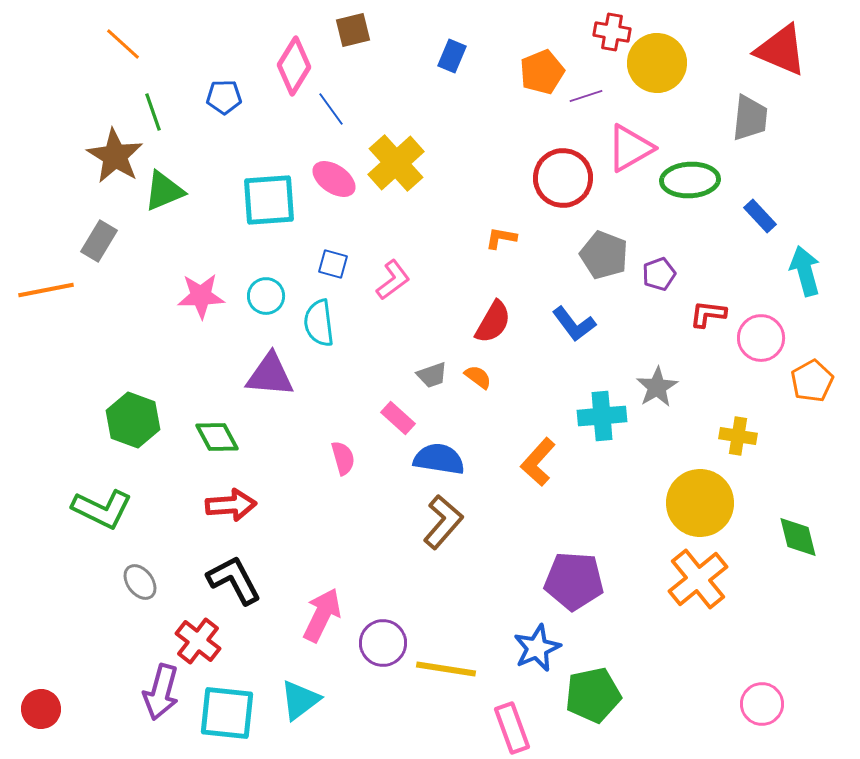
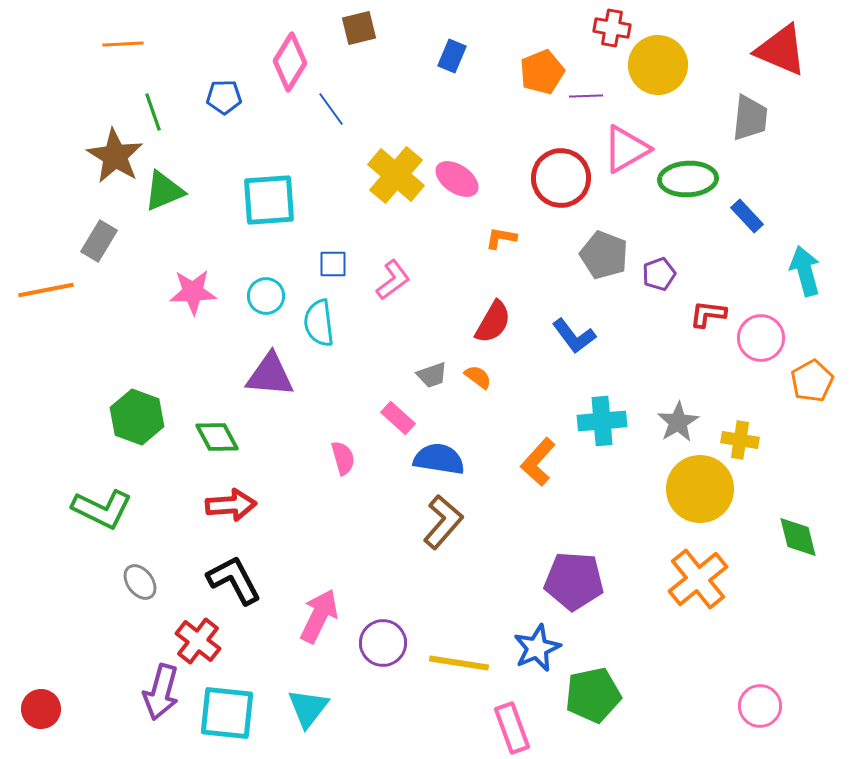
brown square at (353, 30): moved 6 px right, 2 px up
red cross at (612, 32): moved 4 px up
orange line at (123, 44): rotated 45 degrees counterclockwise
yellow circle at (657, 63): moved 1 px right, 2 px down
pink diamond at (294, 66): moved 4 px left, 4 px up
purple line at (586, 96): rotated 16 degrees clockwise
pink triangle at (630, 148): moved 4 px left, 1 px down
yellow cross at (396, 163): moved 12 px down; rotated 8 degrees counterclockwise
red circle at (563, 178): moved 2 px left
pink ellipse at (334, 179): moved 123 px right
green ellipse at (690, 180): moved 2 px left, 1 px up
blue rectangle at (760, 216): moved 13 px left
blue square at (333, 264): rotated 16 degrees counterclockwise
pink star at (201, 296): moved 8 px left, 4 px up
blue L-shape at (574, 324): moved 12 px down
gray star at (657, 387): moved 21 px right, 35 px down
cyan cross at (602, 416): moved 5 px down
green hexagon at (133, 420): moved 4 px right, 3 px up
yellow cross at (738, 436): moved 2 px right, 4 px down
yellow circle at (700, 503): moved 14 px up
pink arrow at (322, 615): moved 3 px left, 1 px down
yellow line at (446, 669): moved 13 px right, 6 px up
cyan triangle at (300, 700): moved 8 px right, 8 px down; rotated 15 degrees counterclockwise
pink circle at (762, 704): moved 2 px left, 2 px down
